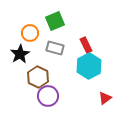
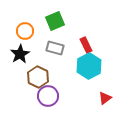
orange circle: moved 5 px left, 2 px up
